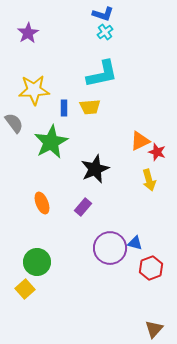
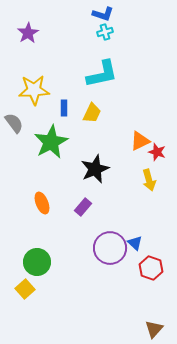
cyan cross: rotated 21 degrees clockwise
yellow trapezoid: moved 2 px right, 6 px down; rotated 60 degrees counterclockwise
blue triangle: rotated 28 degrees clockwise
red hexagon: rotated 20 degrees counterclockwise
